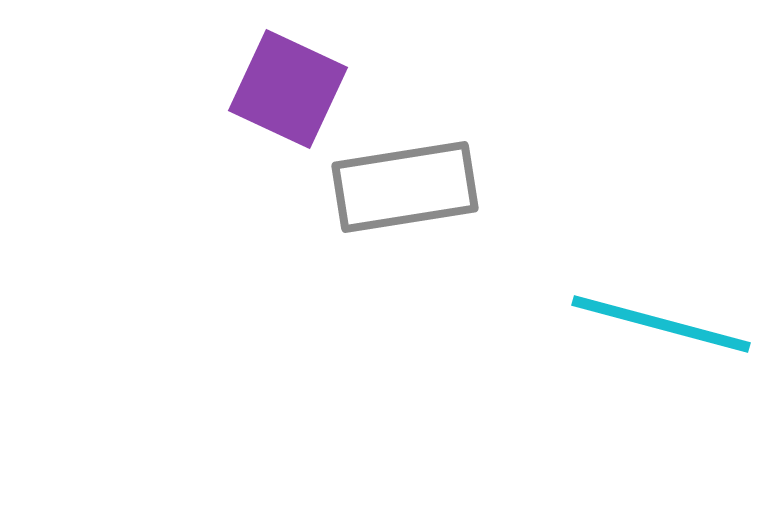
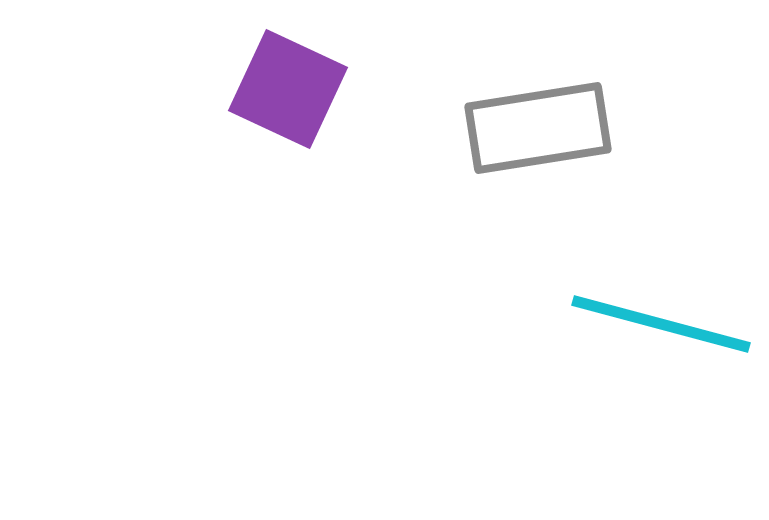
gray rectangle: moved 133 px right, 59 px up
